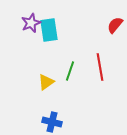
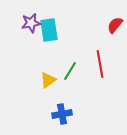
purple star: rotated 12 degrees clockwise
red line: moved 3 px up
green line: rotated 12 degrees clockwise
yellow triangle: moved 2 px right, 2 px up
blue cross: moved 10 px right, 8 px up; rotated 24 degrees counterclockwise
